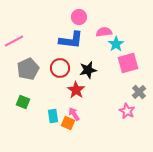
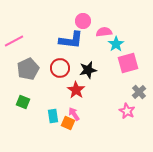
pink circle: moved 4 px right, 4 px down
